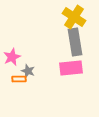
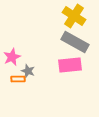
yellow cross: moved 1 px up
gray rectangle: rotated 52 degrees counterclockwise
pink rectangle: moved 1 px left, 3 px up
orange rectangle: moved 1 px left
